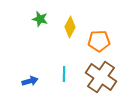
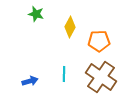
green star: moved 4 px left, 5 px up
